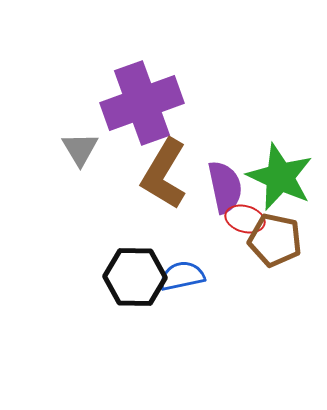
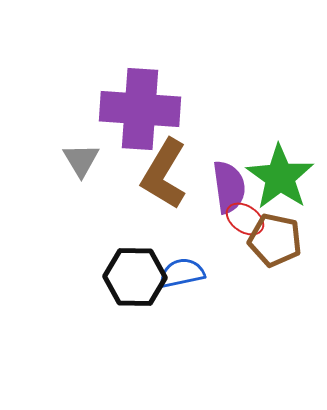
purple cross: moved 2 px left, 6 px down; rotated 24 degrees clockwise
gray triangle: moved 1 px right, 11 px down
green star: rotated 10 degrees clockwise
purple semicircle: moved 4 px right; rotated 4 degrees clockwise
red ellipse: rotated 18 degrees clockwise
blue semicircle: moved 3 px up
